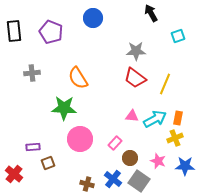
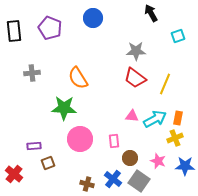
purple pentagon: moved 1 px left, 4 px up
pink rectangle: moved 1 px left, 2 px up; rotated 48 degrees counterclockwise
purple rectangle: moved 1 px right, 1 px up
